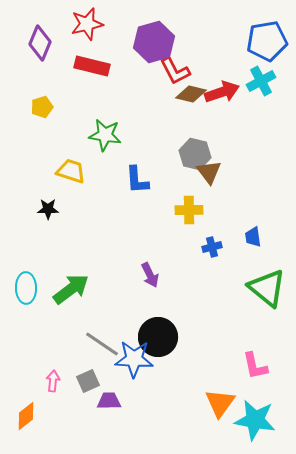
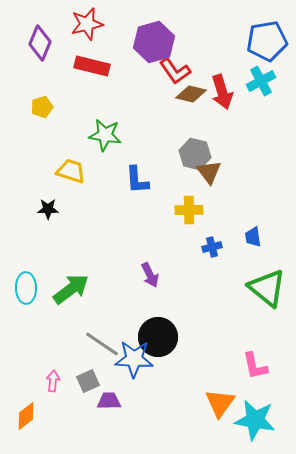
red L-shape: rotated 8 degrees counterclockwise
red arrow: rotated 92 degrees clockwise
